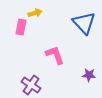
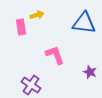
yellow arrow: moved 2 px right, 2 px down
blue triangle: rotated 40 degrees counterclockwise
pink rectangle: rotated 21 degrees counterclockwise
purple star: moved 1 px right, 3 px up; rotated 16 degrees clockwise
